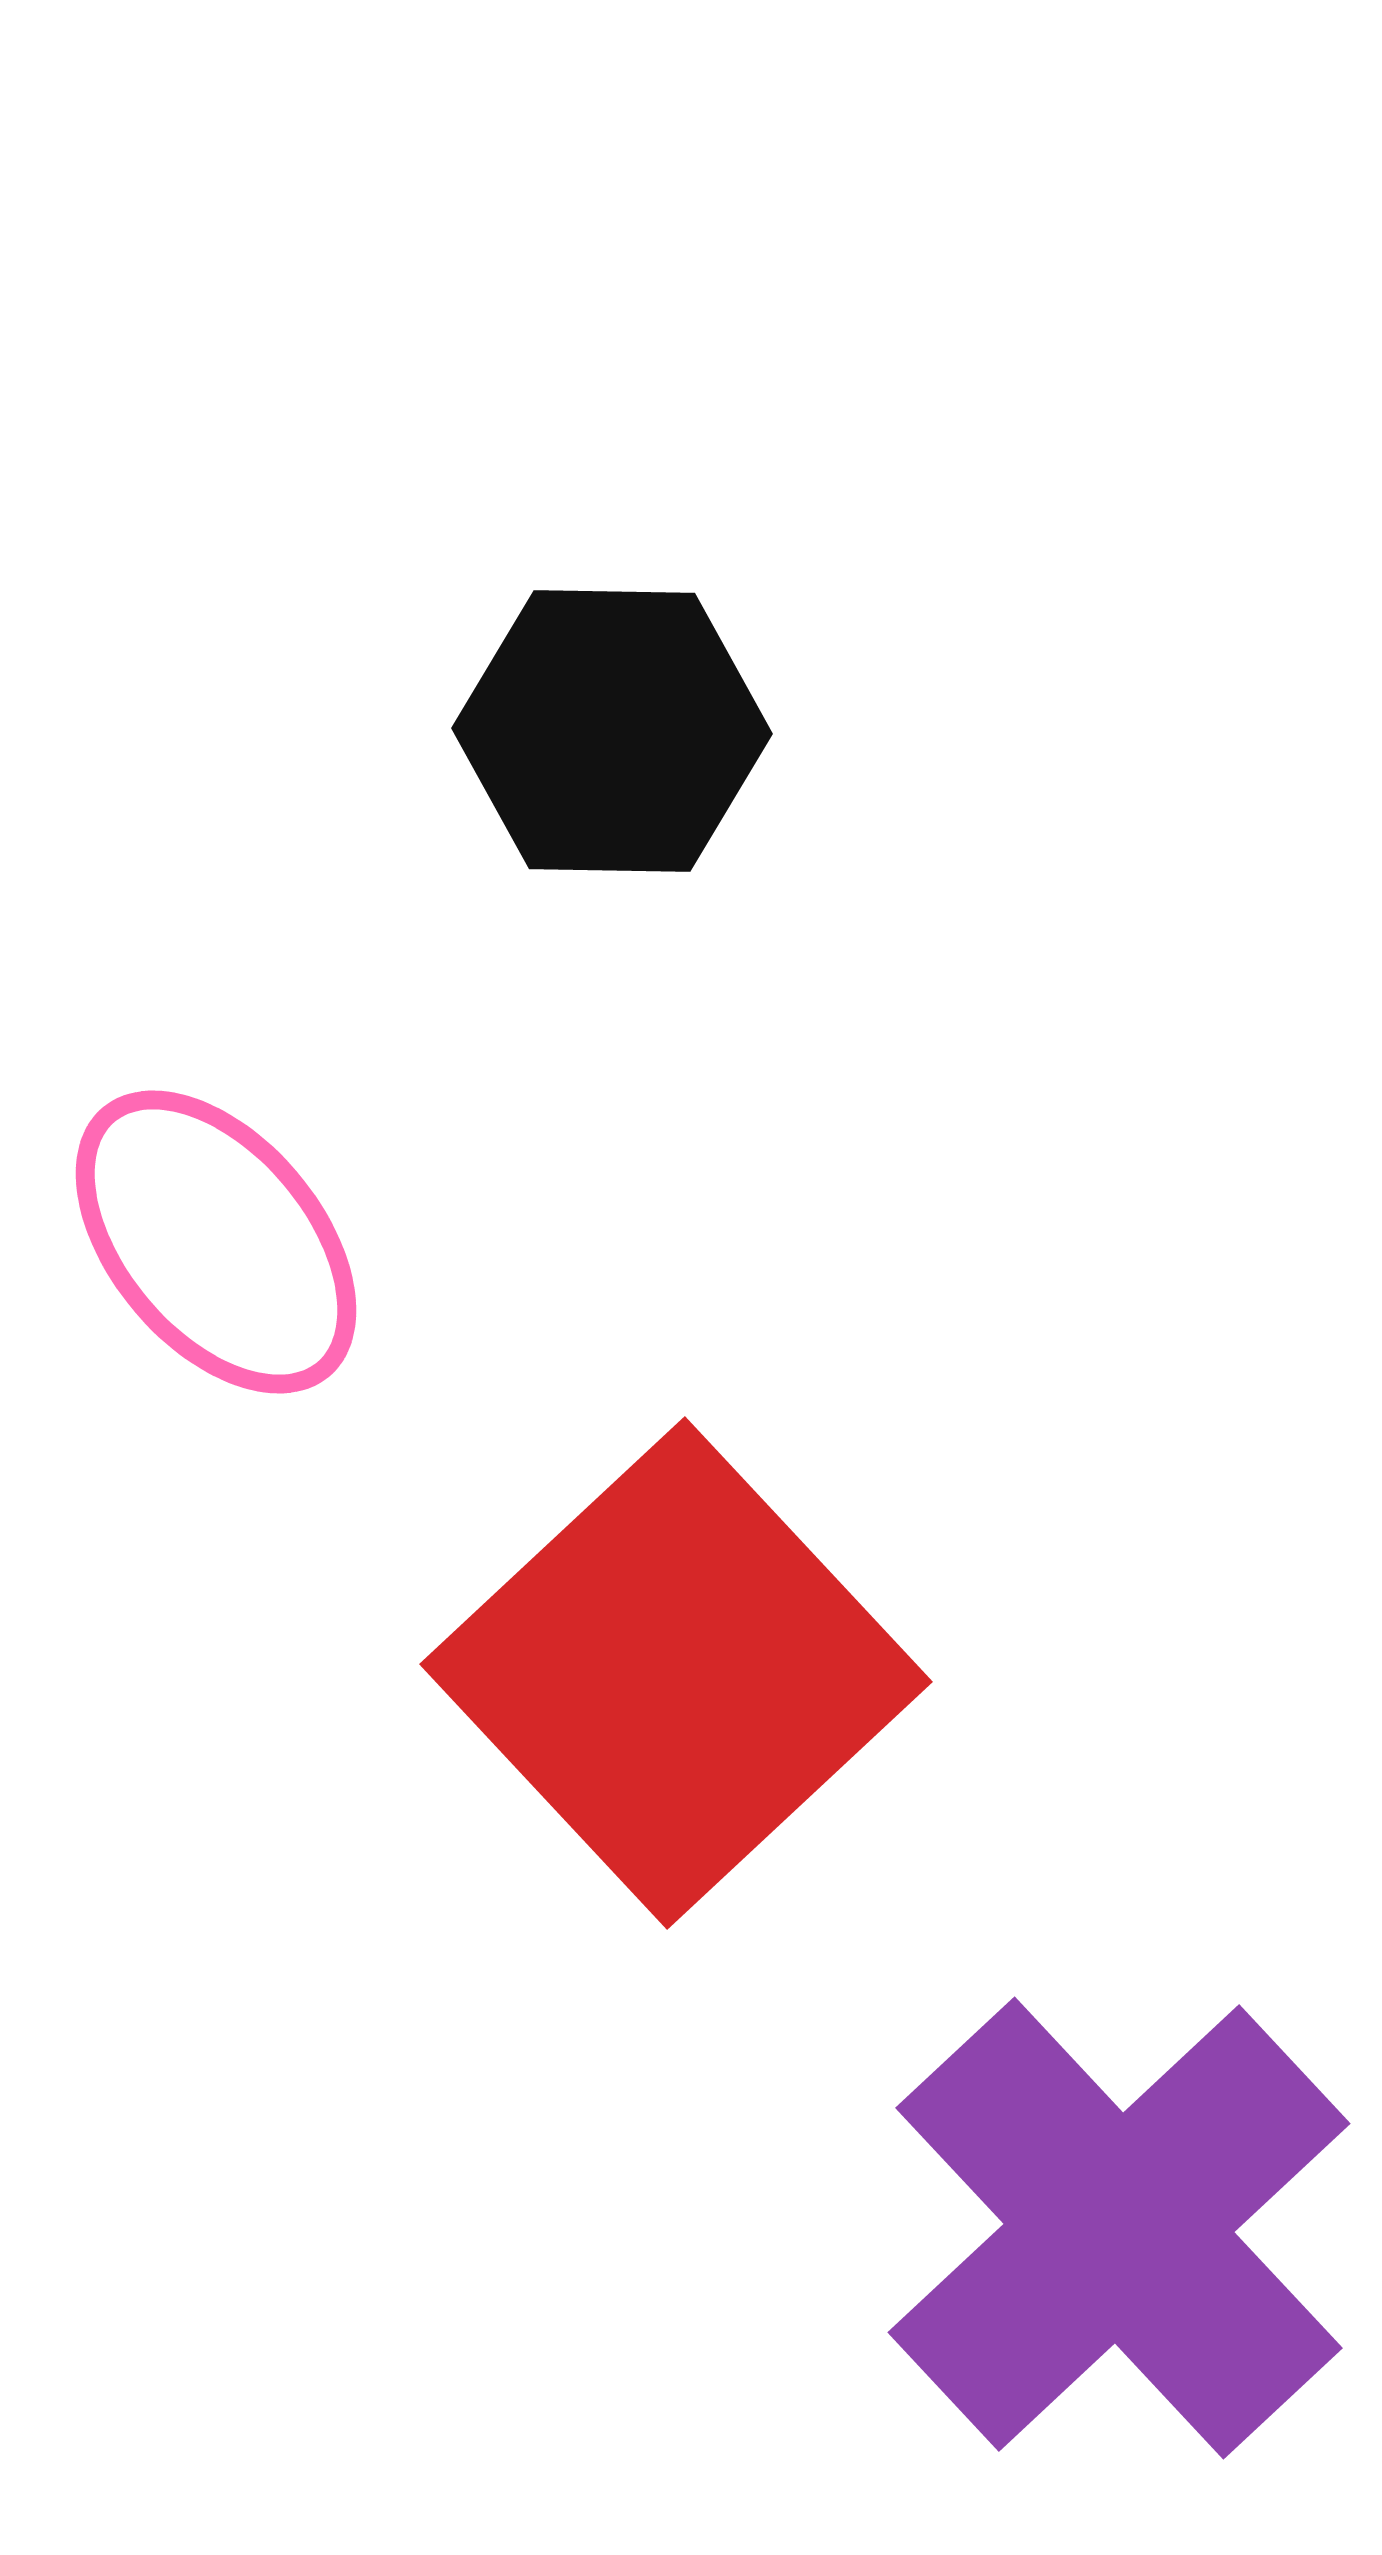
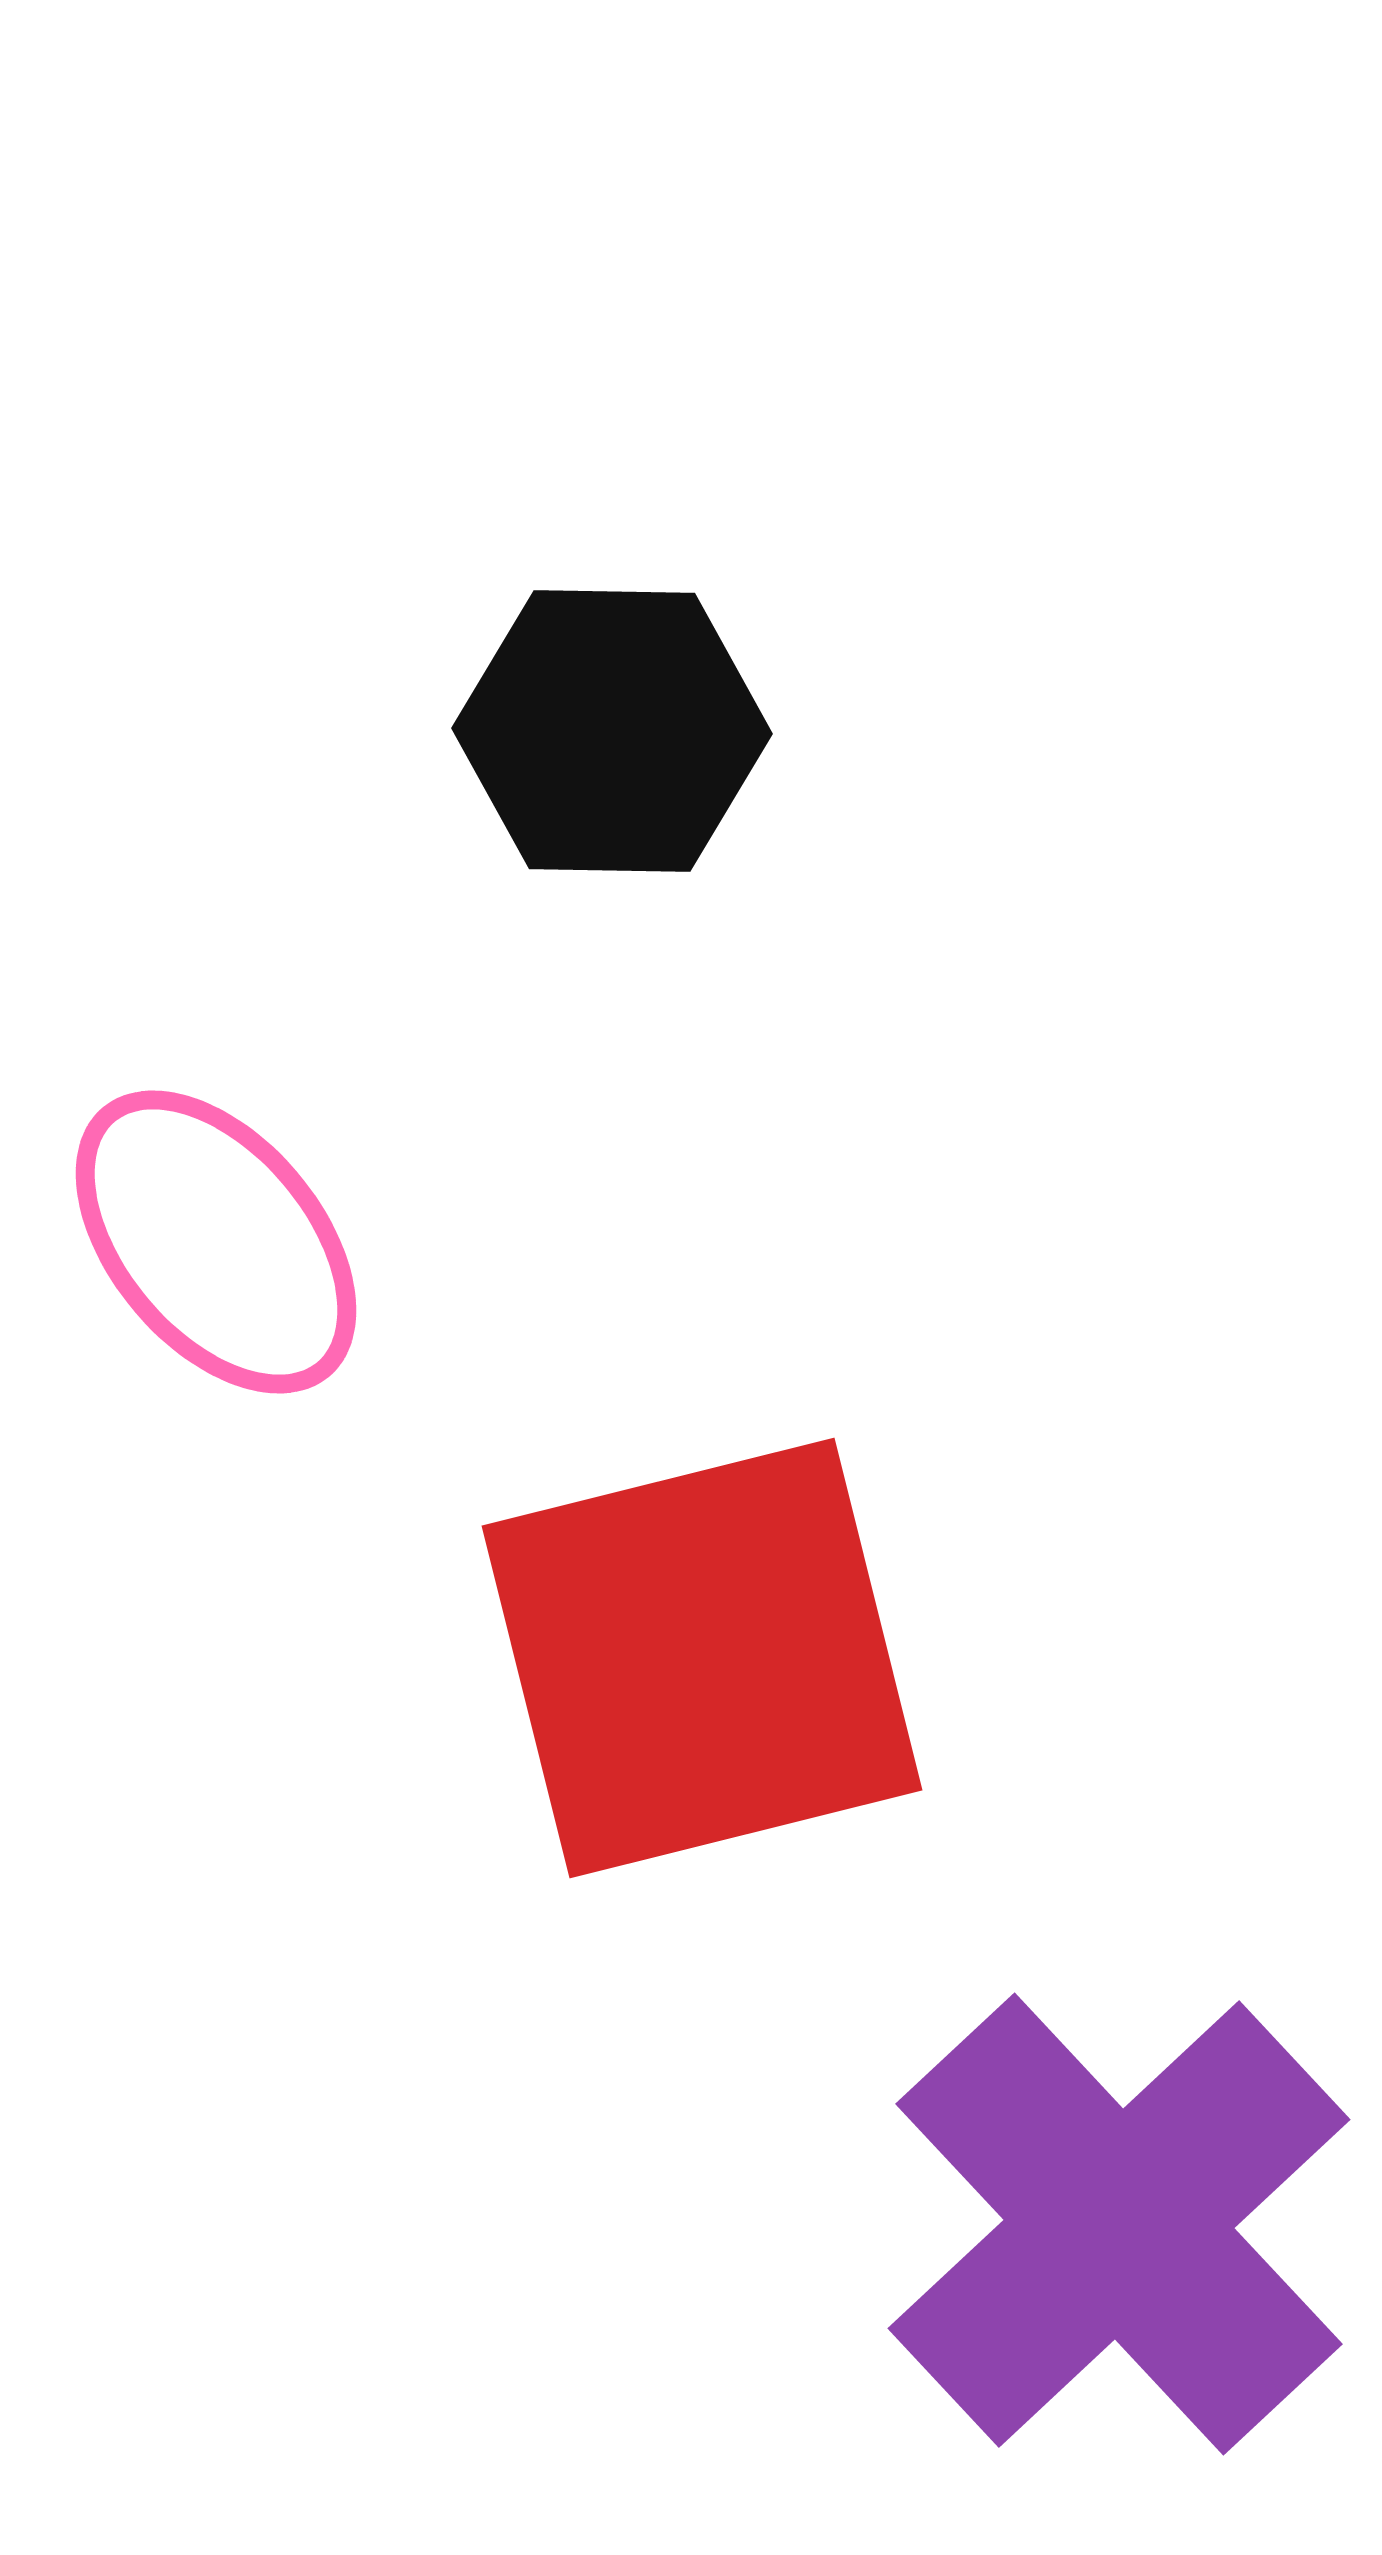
red square: moved 26 px right, 15 px up; rotated 29 degrees clockwise
purple cross: moved 4 px up
